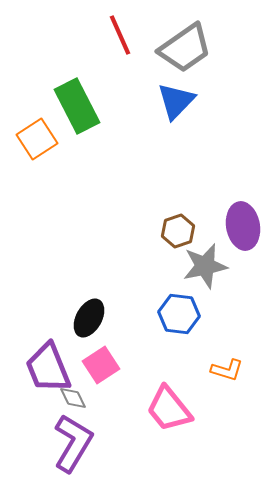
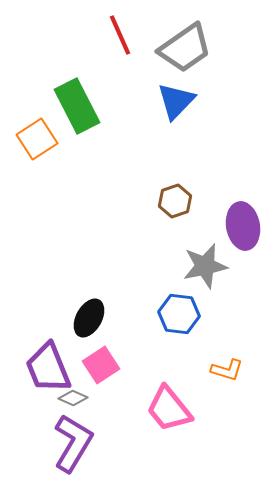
brown hexagon: moved 3 px left, 30 px up
gray diamond: rotated 40 degrees counterclockwise
